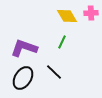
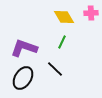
yellow diamond: moved 3 px left, 1 px down
black line: moved 1 px right, 3 px up
